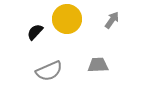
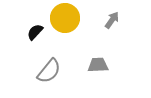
yellow circle: moved 2 px left, 1 px up
gray semicircle: rotated 28 degrees counterclockwise
